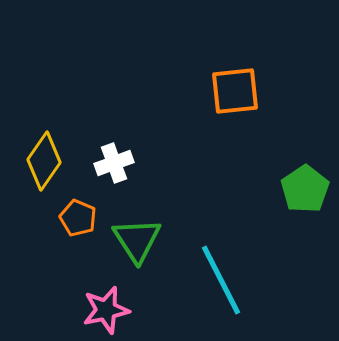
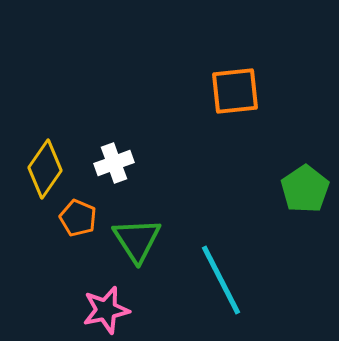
yellow diamond: moved 1 px right, 8 px down
